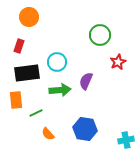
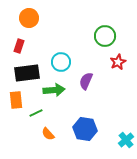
orange circle: moved 1 px down
green circle: moved 5 px right, 1 px down
cyan circle: moved 4 px right
green arrow: moved 6 px left
cyan cross: rotated 28 degrees counterclockwise
